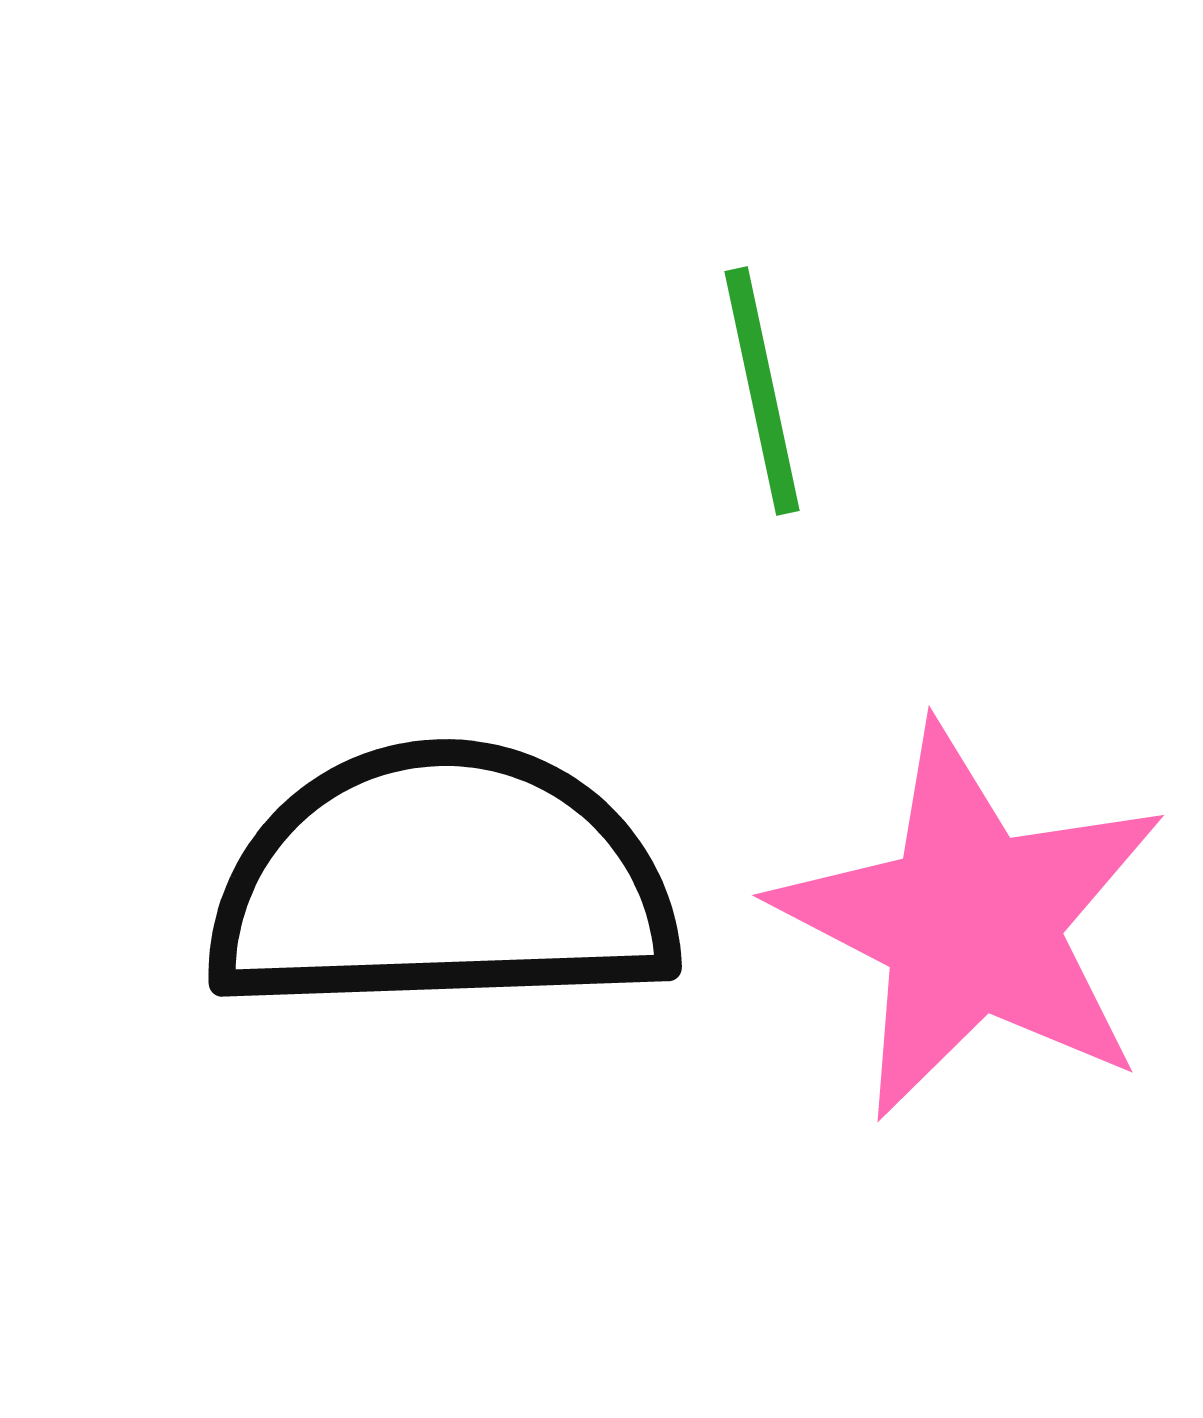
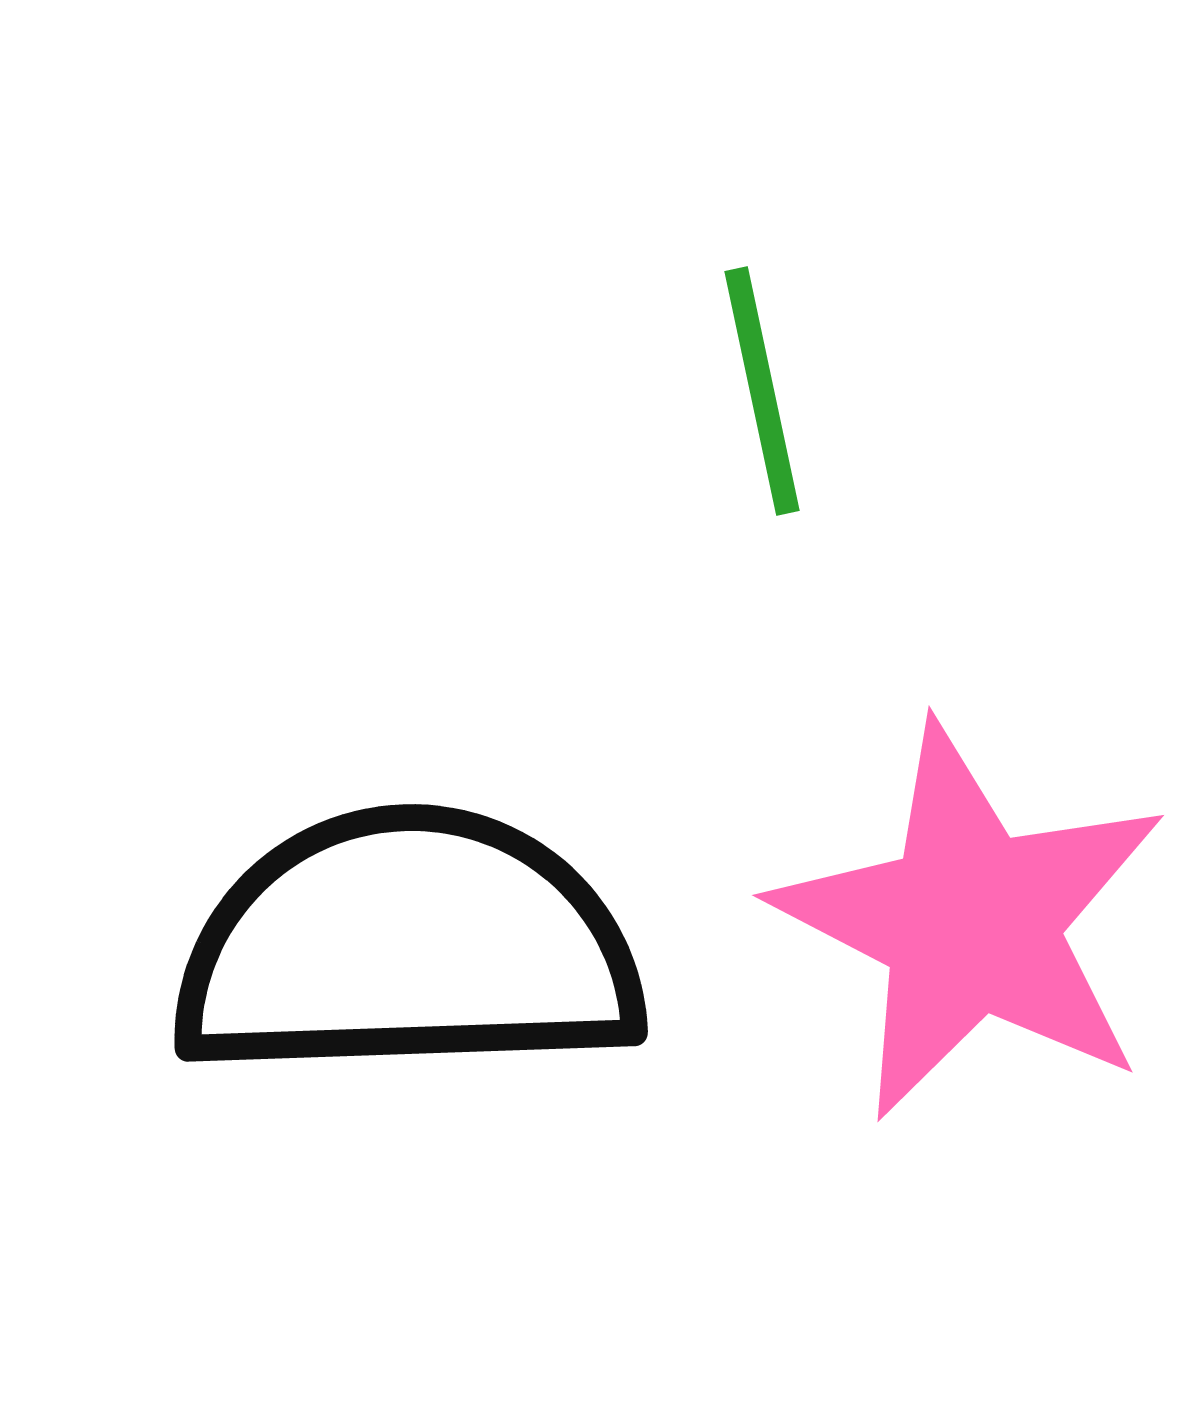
black semicircle: moved 34 px left, 65 px down
